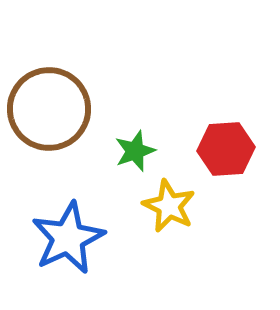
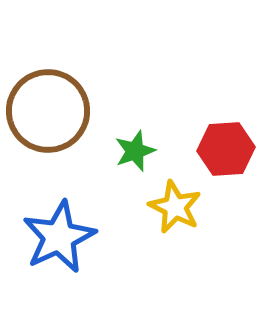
brown circle: moved 1 px left, 2 px down
yellow star: moved 6 px right, 1 px down
blue star: moved 9 px left, 1 px up
